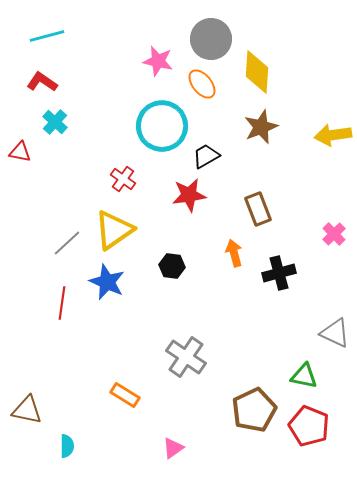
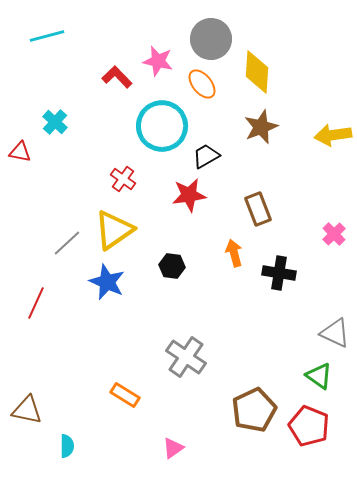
red L-shape: moved 75 px right, 5 px up; rotated 12 degrees clockwise
black cross: rotated 24 degrees clockwise
red line: moved 26 px left; rotated 16 degrees clockwise
green triangle: moved 15 px right; rotated 24 degrees clockwise
